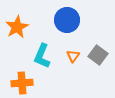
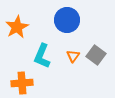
gray square: moved 2 px left
